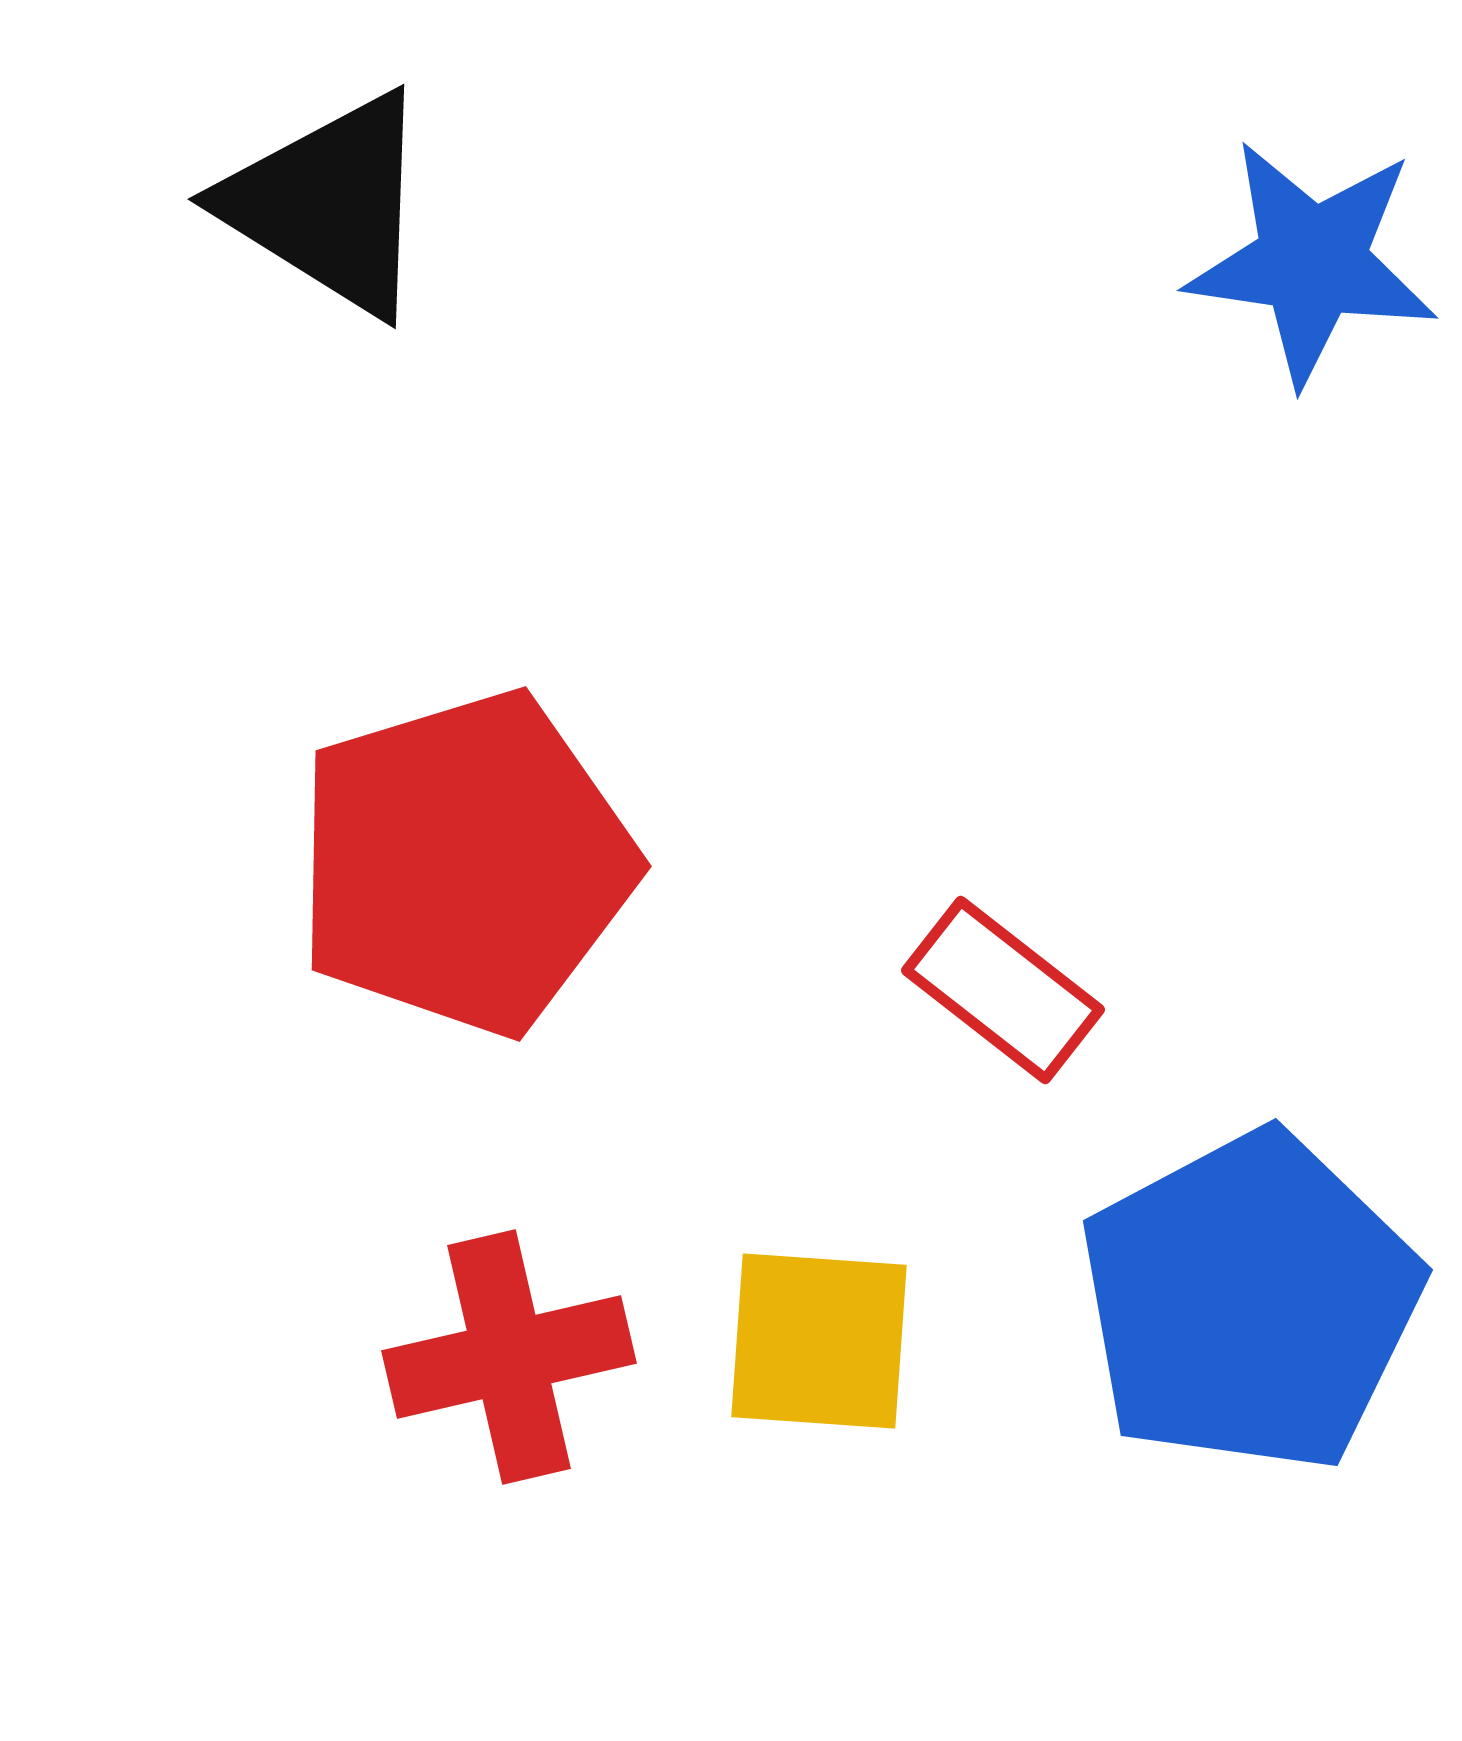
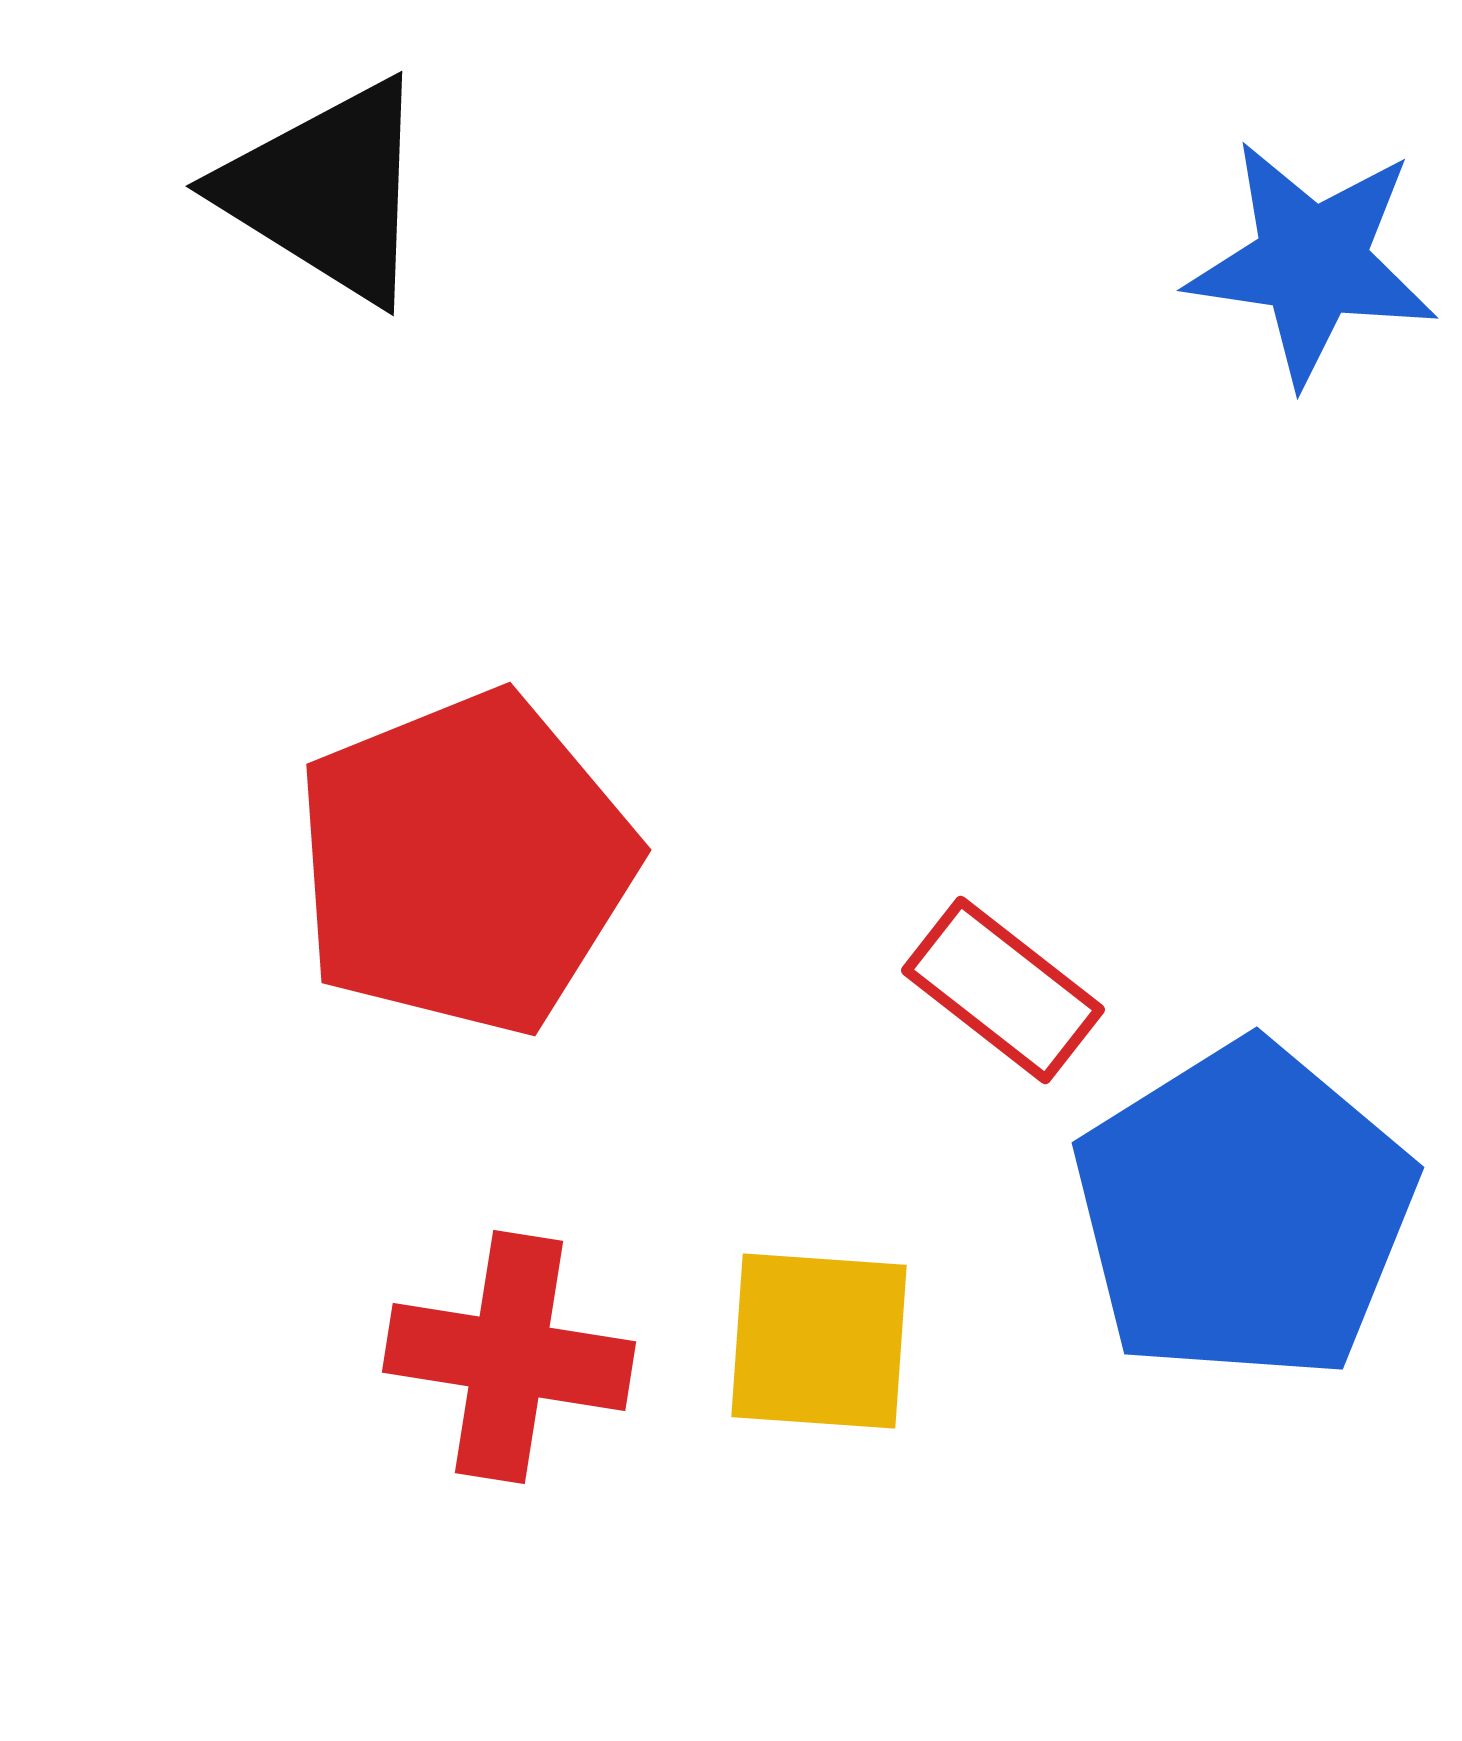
black triangle: moved 2 px left, 13 px up
red pentagon: rotated 5 degrees counterclockwise
blue pentagon: moved 6 px left, 90 px up; rotated 4 degrees counterclockwise
red cross: rotated 22 degrees clockwise
